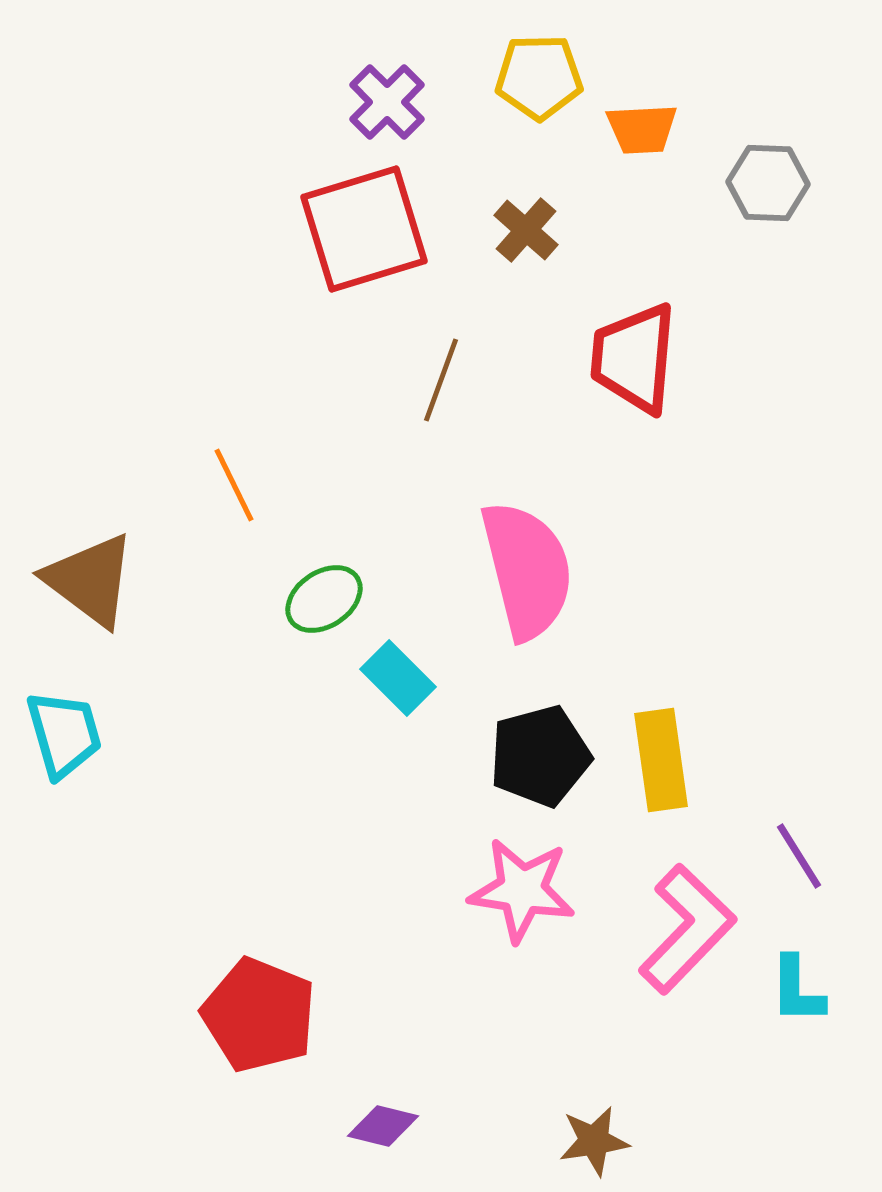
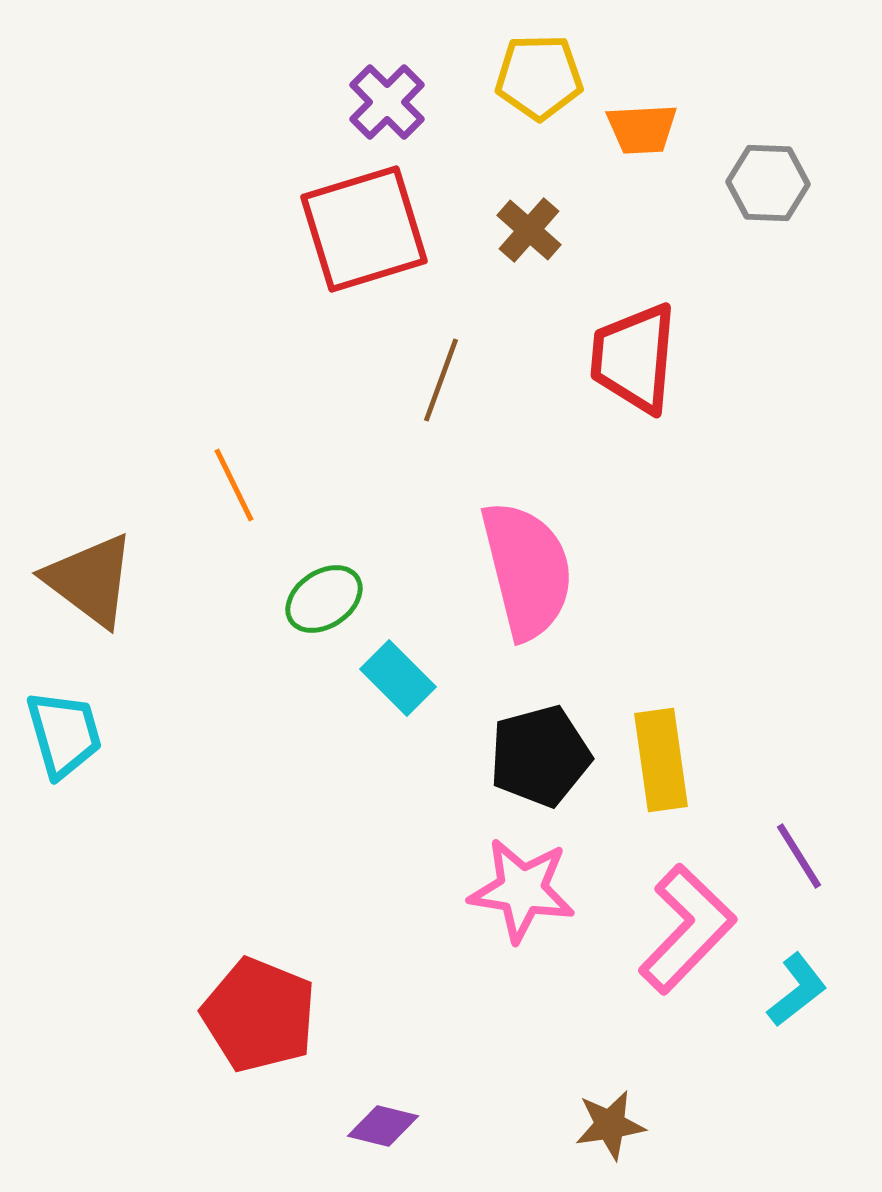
brown cross: moved 3 px right
cyan L-shape: rotated 128 degrees counterclockwise
brown star: moved 16 px right, 16 px up
